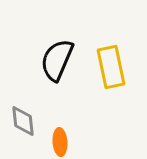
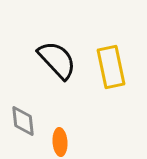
black semicircle: rotated 114 degrees clockwise
